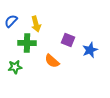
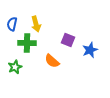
blue semicircle: moved 1 px right, 3 px down; rotated 32 degrees counterclockwise
green star: rotated 16 degrees counterclockwise
